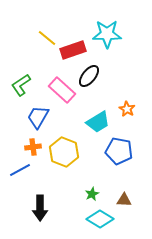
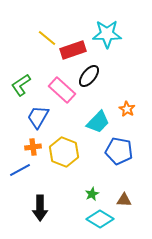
cyan trapezoid: rotated 15 degrees counterclockwise
